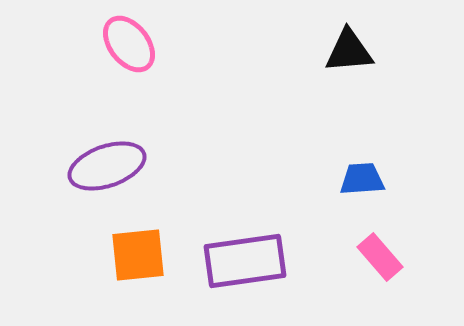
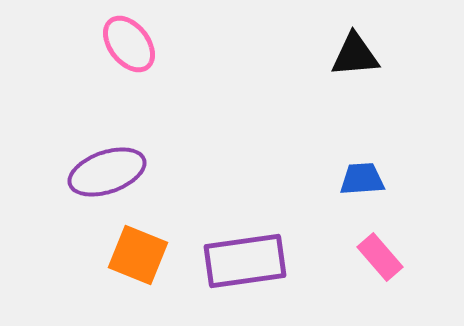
black triangle: moved 6 px right, 4 px down
purple ellipse: moved 6 px down
orange square: rotated 28 degrees clockwise
